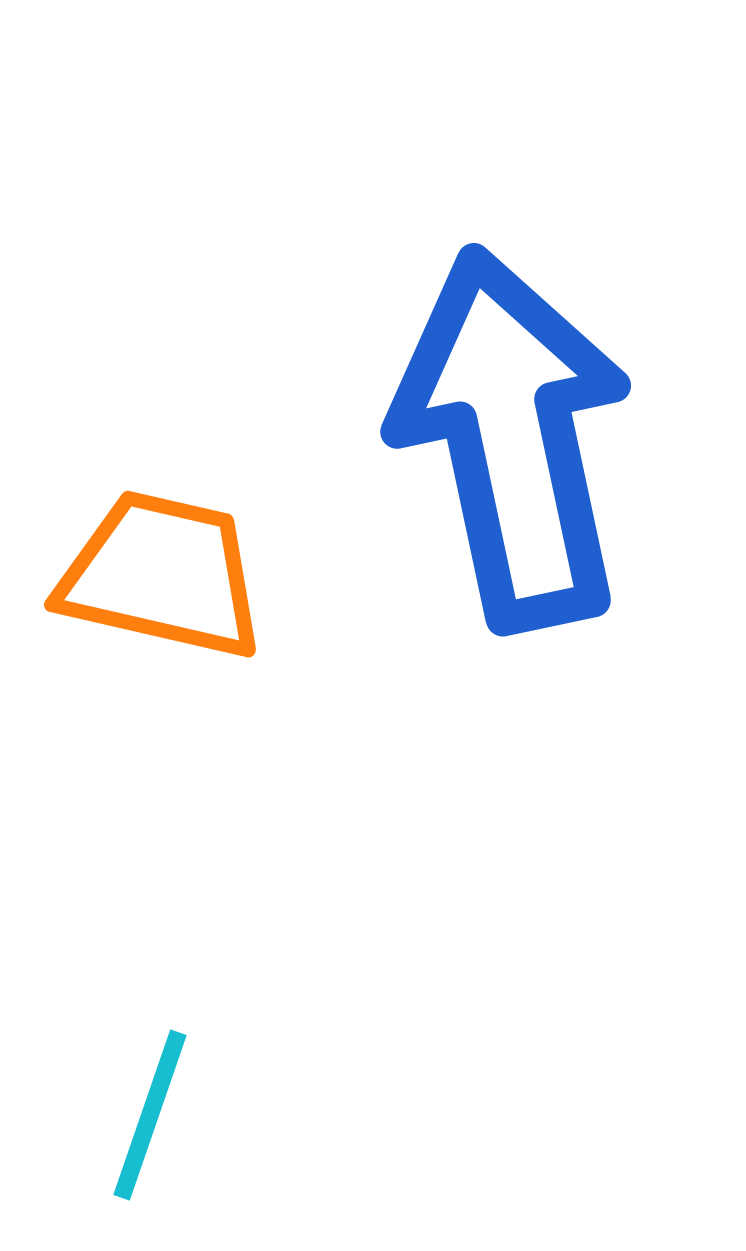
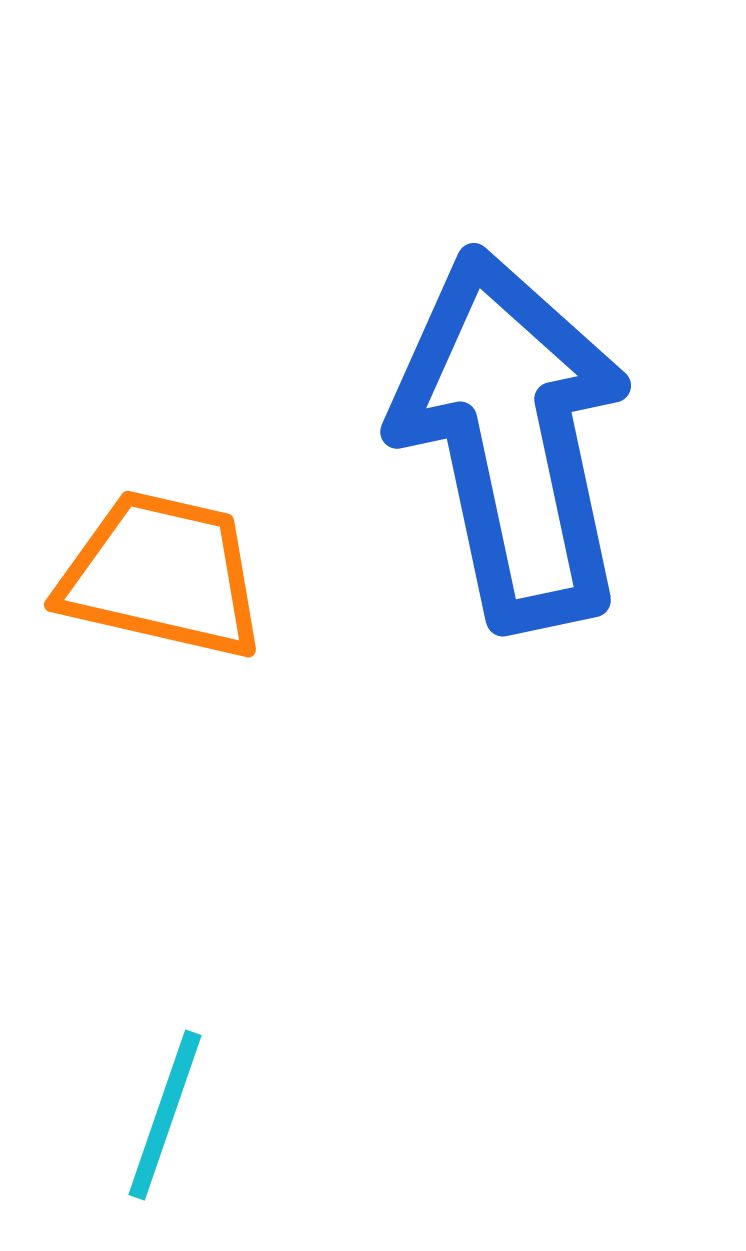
cyan line: moved 15 px right
